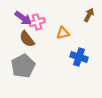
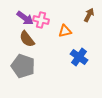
purple arrow: moved 2 px right
pink cross: moved 4 px right, 2 px up; rotated 28 degrees clockwise
orange triangle: moved 2 px right, 2 px up
blue cross: rotated 18 degrees clockwise
gray pentagon: rotated 25 degrees counterclockwise
